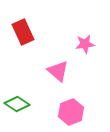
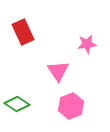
pink star: moved 2 px right
pink triangle: rotated 15 degrees clockwise
pink hexagon: moved 6 px up
